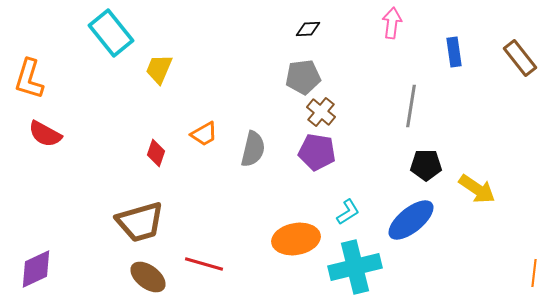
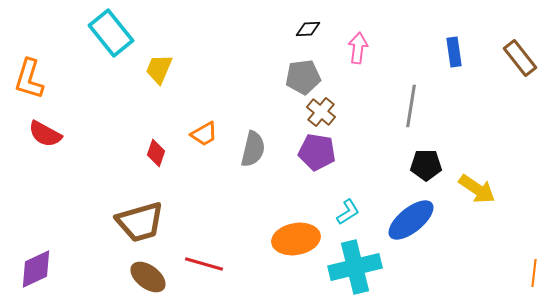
pink arrow: moved 34 px left, 25 px down
